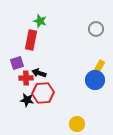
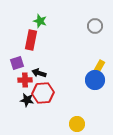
gray circle: moved 1 px left, 3 px up
red cross: moved 1 px left, 2 px down
